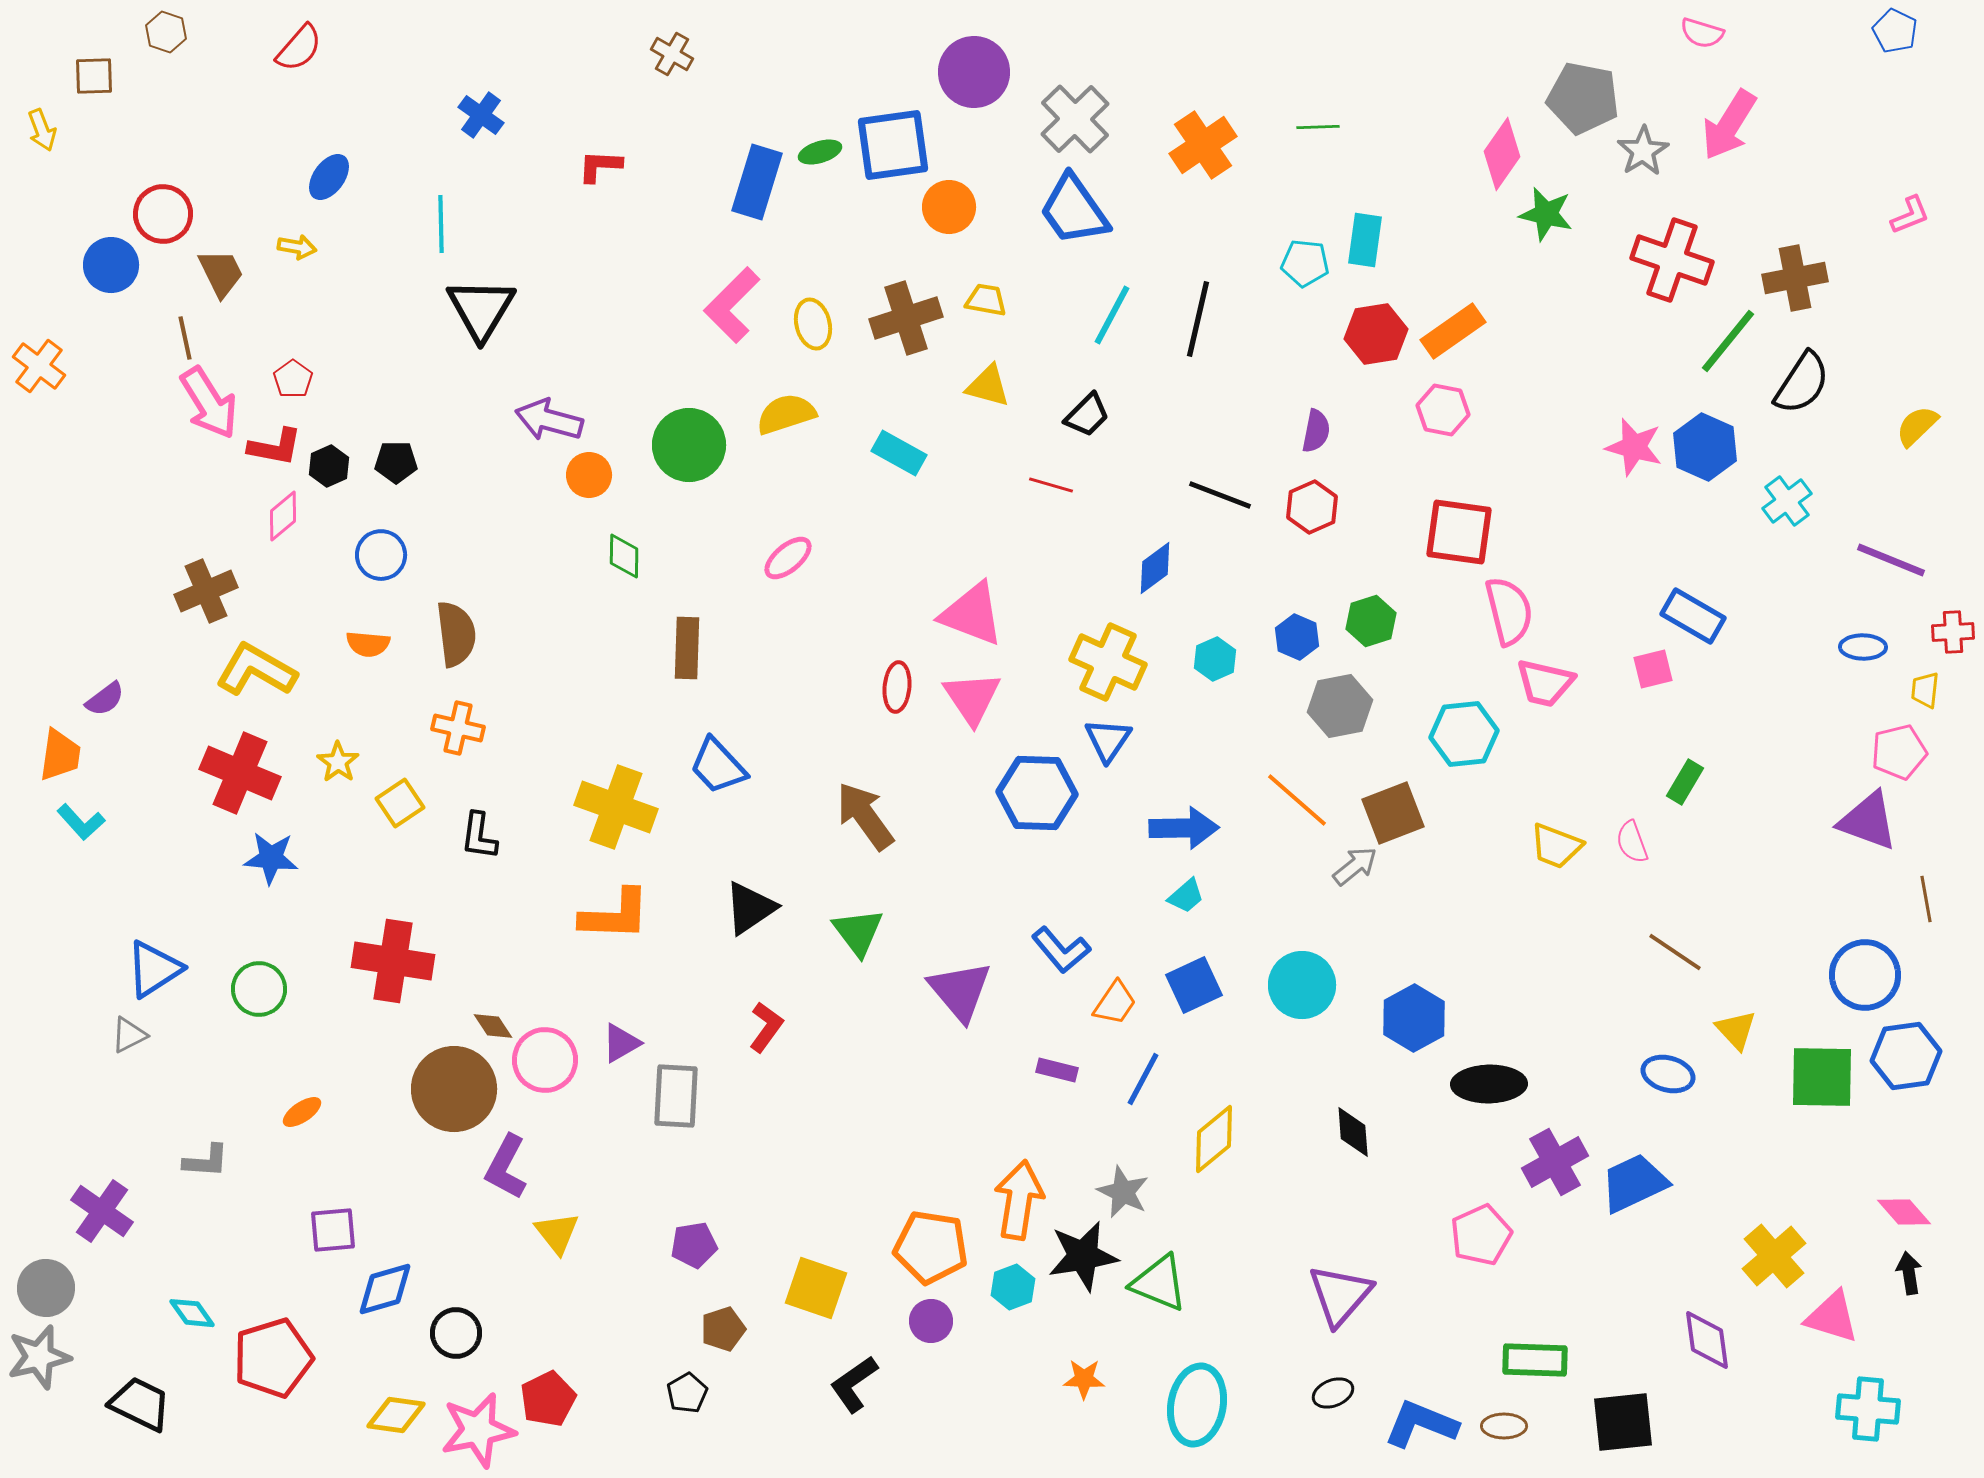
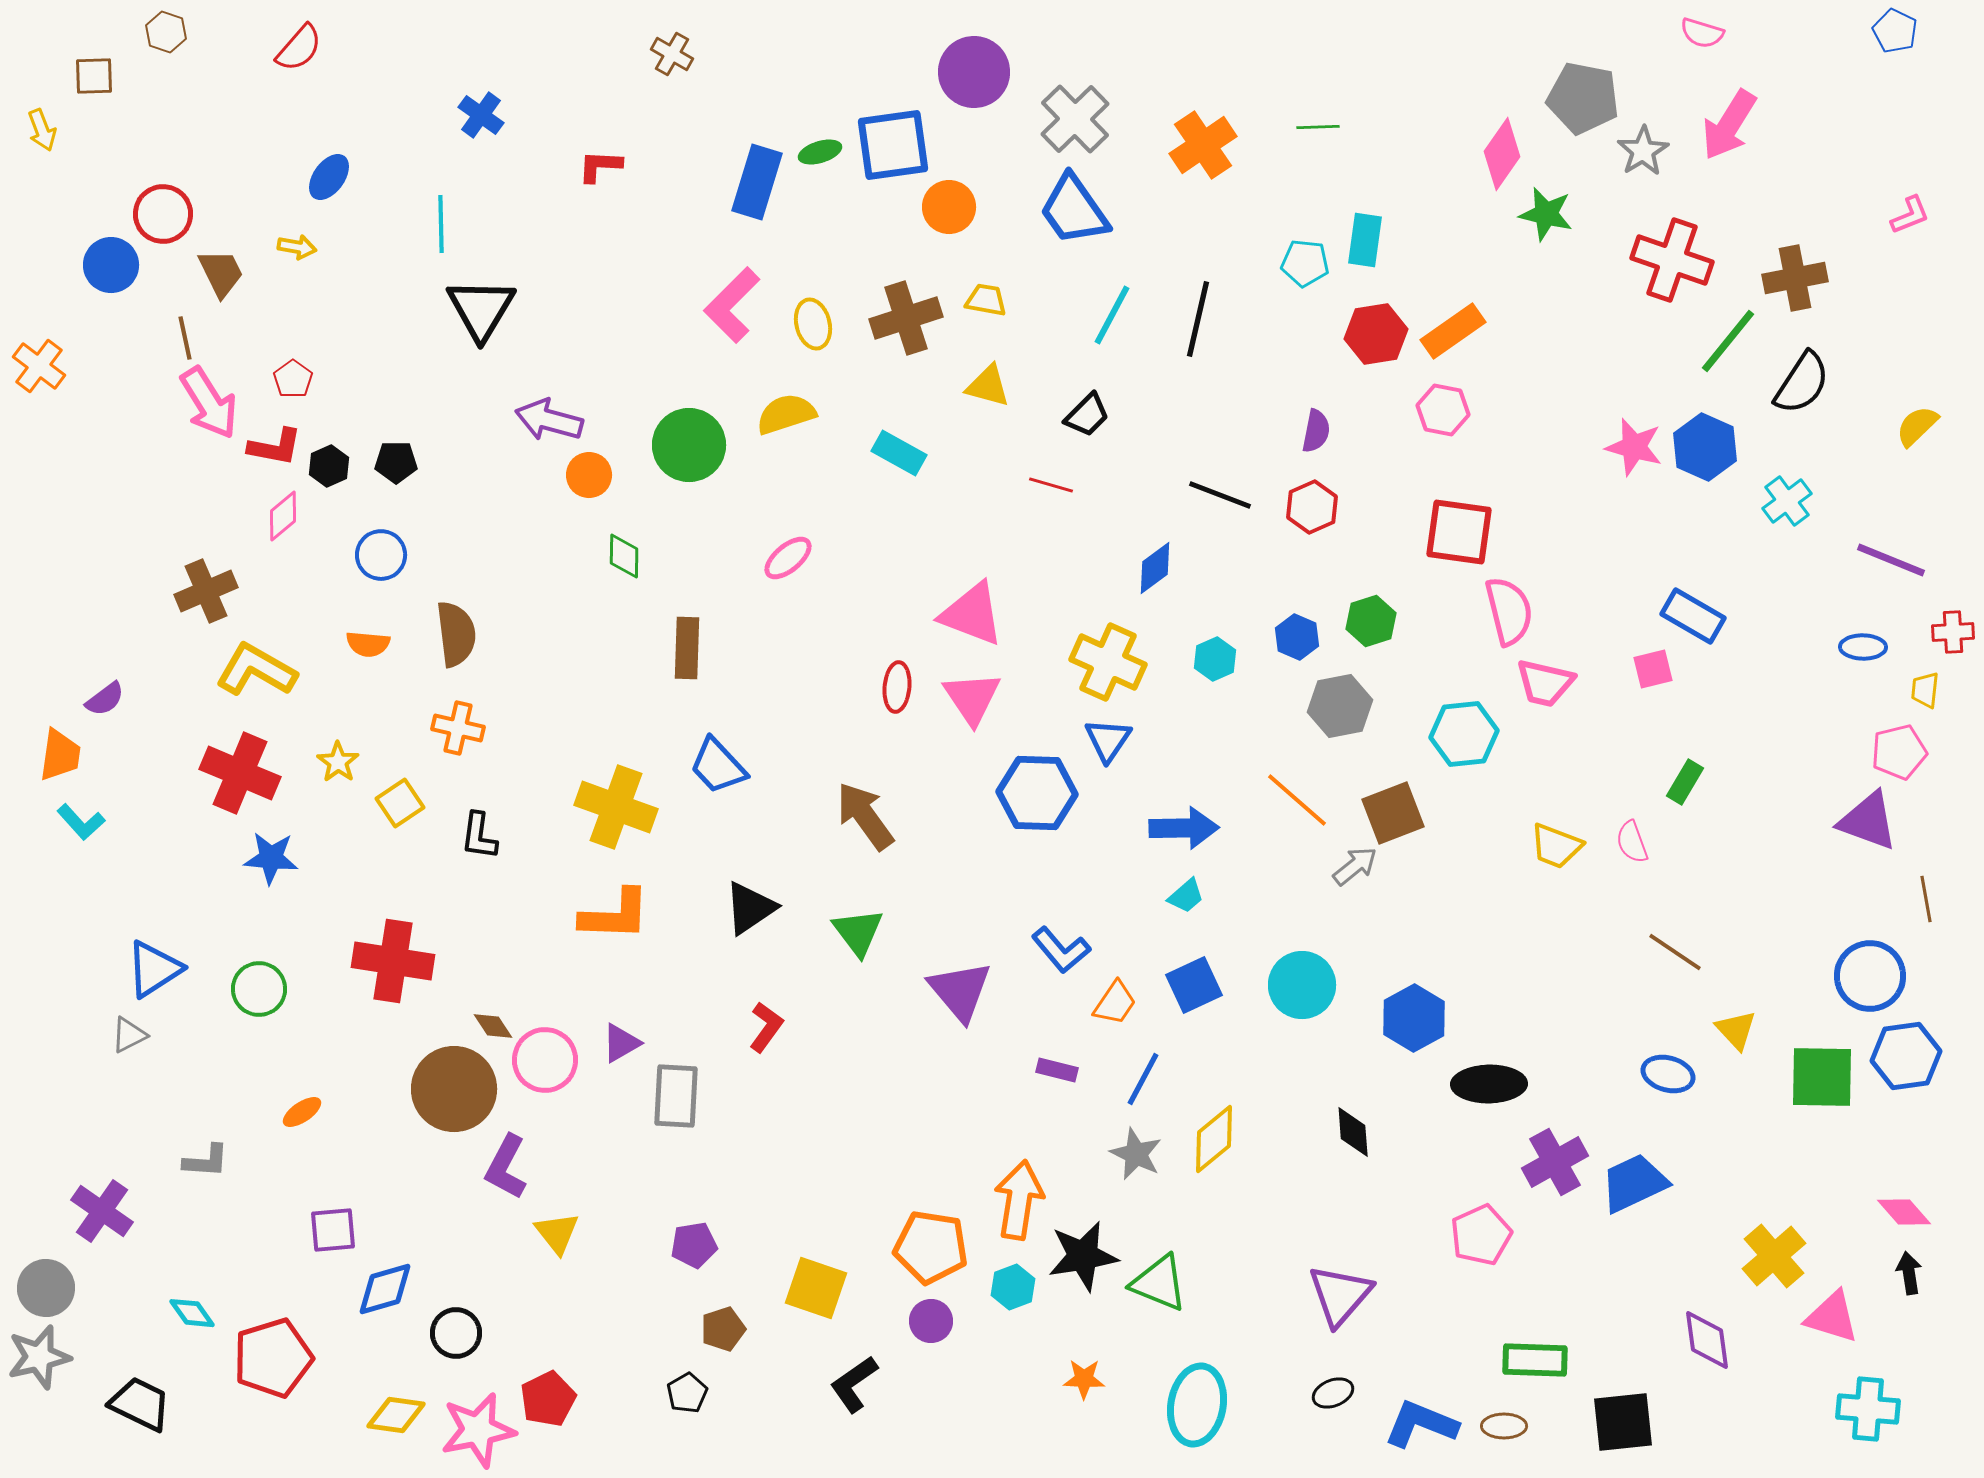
blue circle at (1865, 975): moved 5 px right, 1 px down
gray star at (1123, 1192): moved 13 px right, 38 px up
